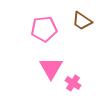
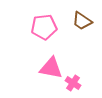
pink pentagon: moved 2 px up
pink triangle: rotated 50 degrees counterclockwise
